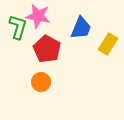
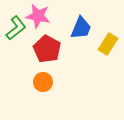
green L-shape: moved 2 px left, 1 px down; rotated 35 degrees clockwise
orange circle: moved 2 px right
